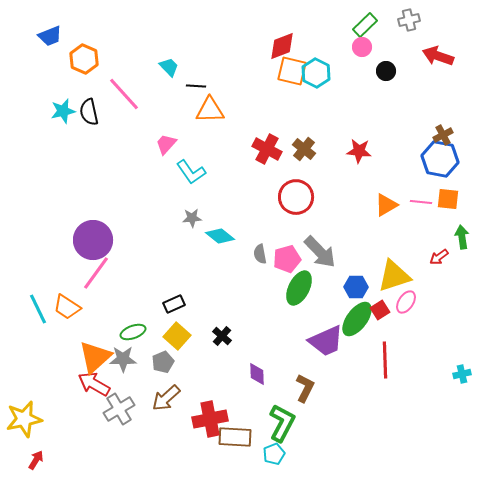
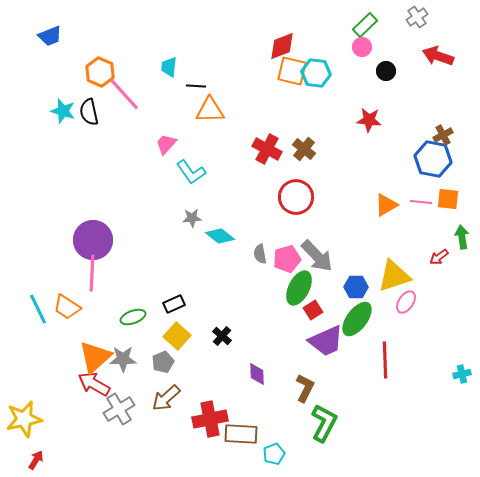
gray cross at (409, 20): moved 8 px right, 3 px up; rotated 20 degrees counterclockwise
orange hexagon at (84, 59): moved 16 px right, 13 px down
cyan trapezoid at (169, 67): rotated 130 degrees counterclockwise
cyan hexagon at (316, 73): rotated 20 degrees counterclockwise
cyan star at (63, 111): rotated 30 degrees clockwise
red star at (359, 151): moved 10 px right, 31 px up
blue hexagon at (440, 159): moved 7 px left
gray arrow at (320, 252): moved 3 px left, 4 px down
pink line at (96, 273): moved 4 px left; rotated 33 degrees counterclockwise
red square at (380, 310): moved 67 px left
green ellipse at (133, 332): moved 15 px up
green L-shape at (282, 423): moved 42 px right
brown rectangle at (235, 437): moved 6 px right, 3 px up
